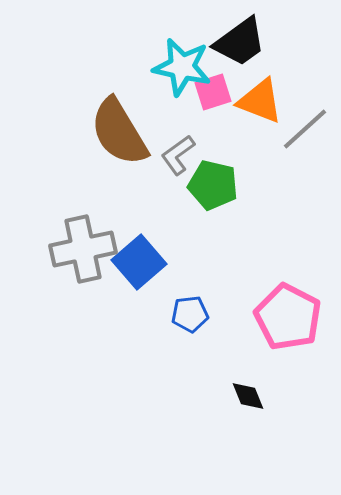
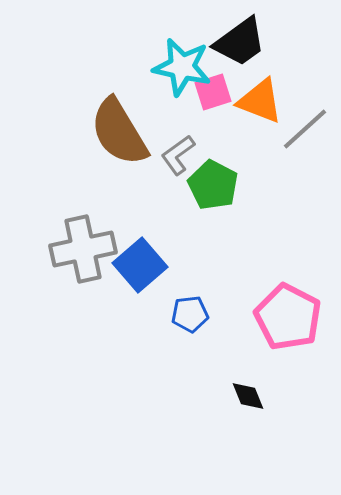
green pentagon: rotated 15 degrees clockwise
blue square: moved 1 px right, 3 px down
